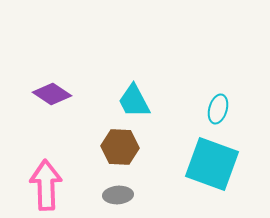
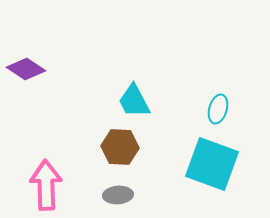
purple diamond: moved 26 px left, 25 px up
